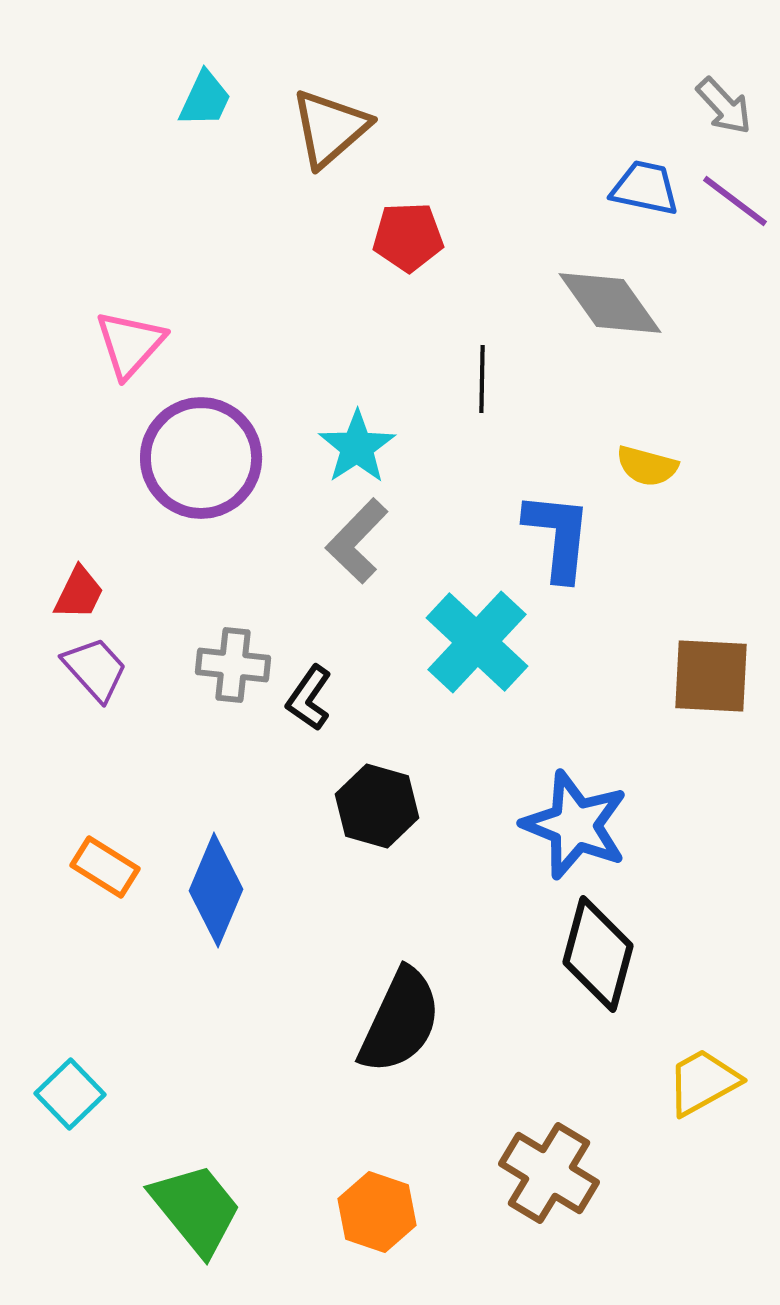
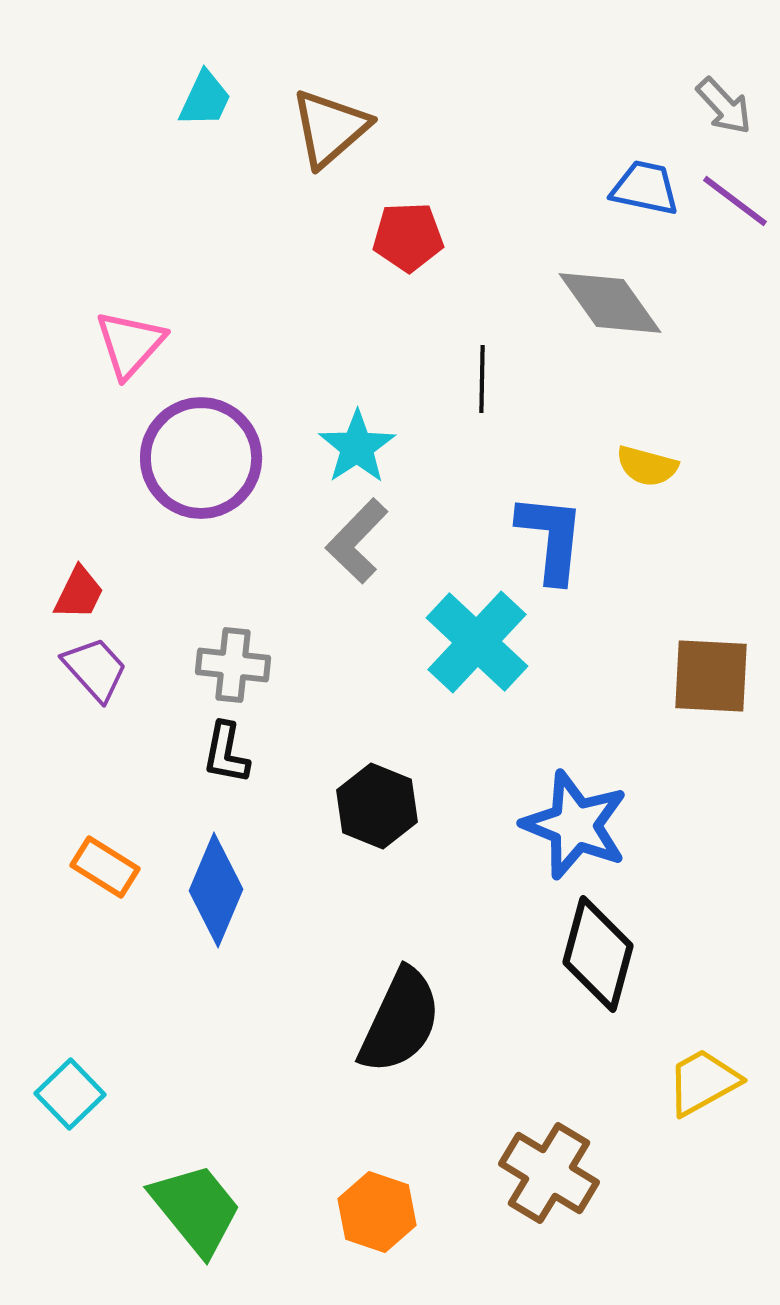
blue L-shape: moved 7 px left, 2 px down
black L-shape: moved 83 px left, 55 px down; rotated 24 degrees counterclockwise
black hexagon: rotated 6 degrees clockwise
